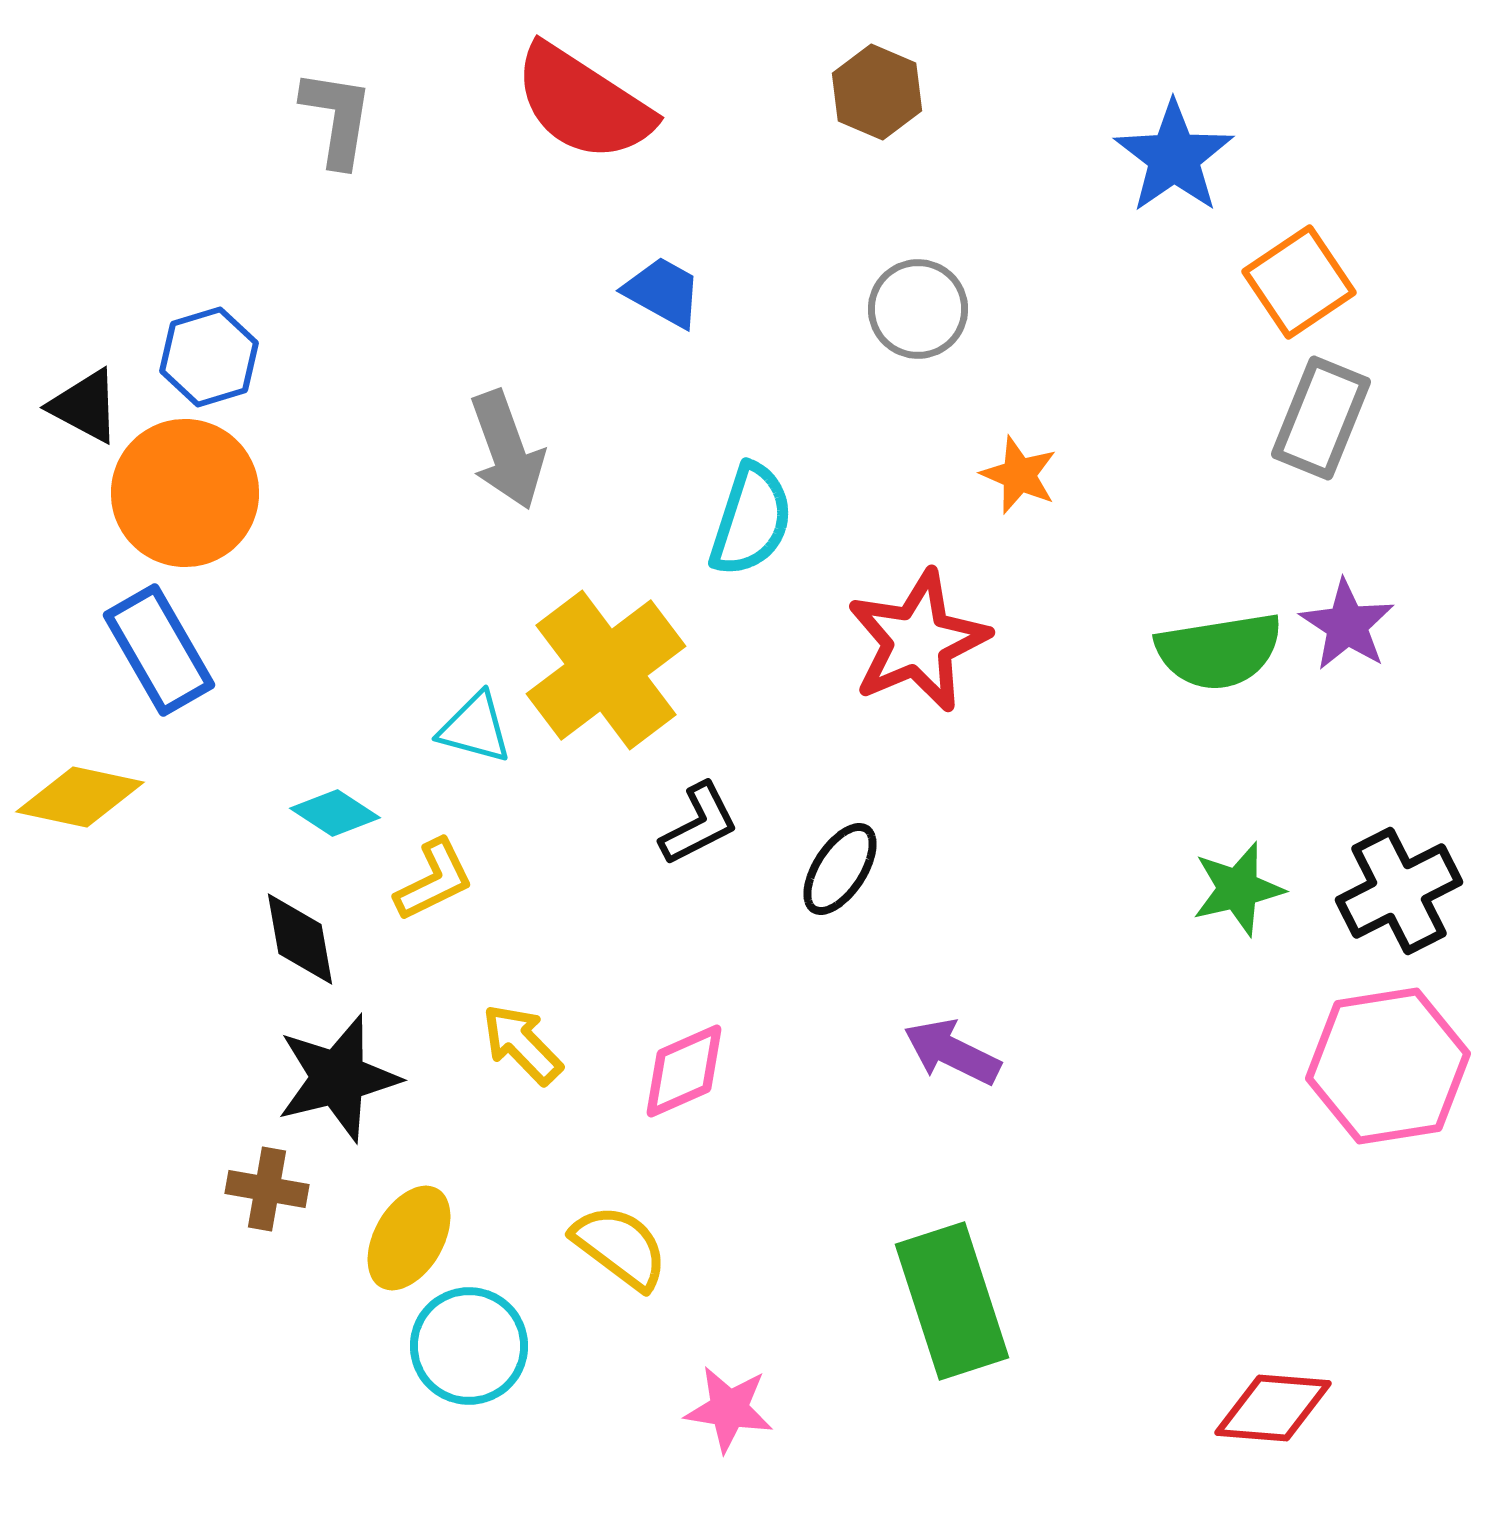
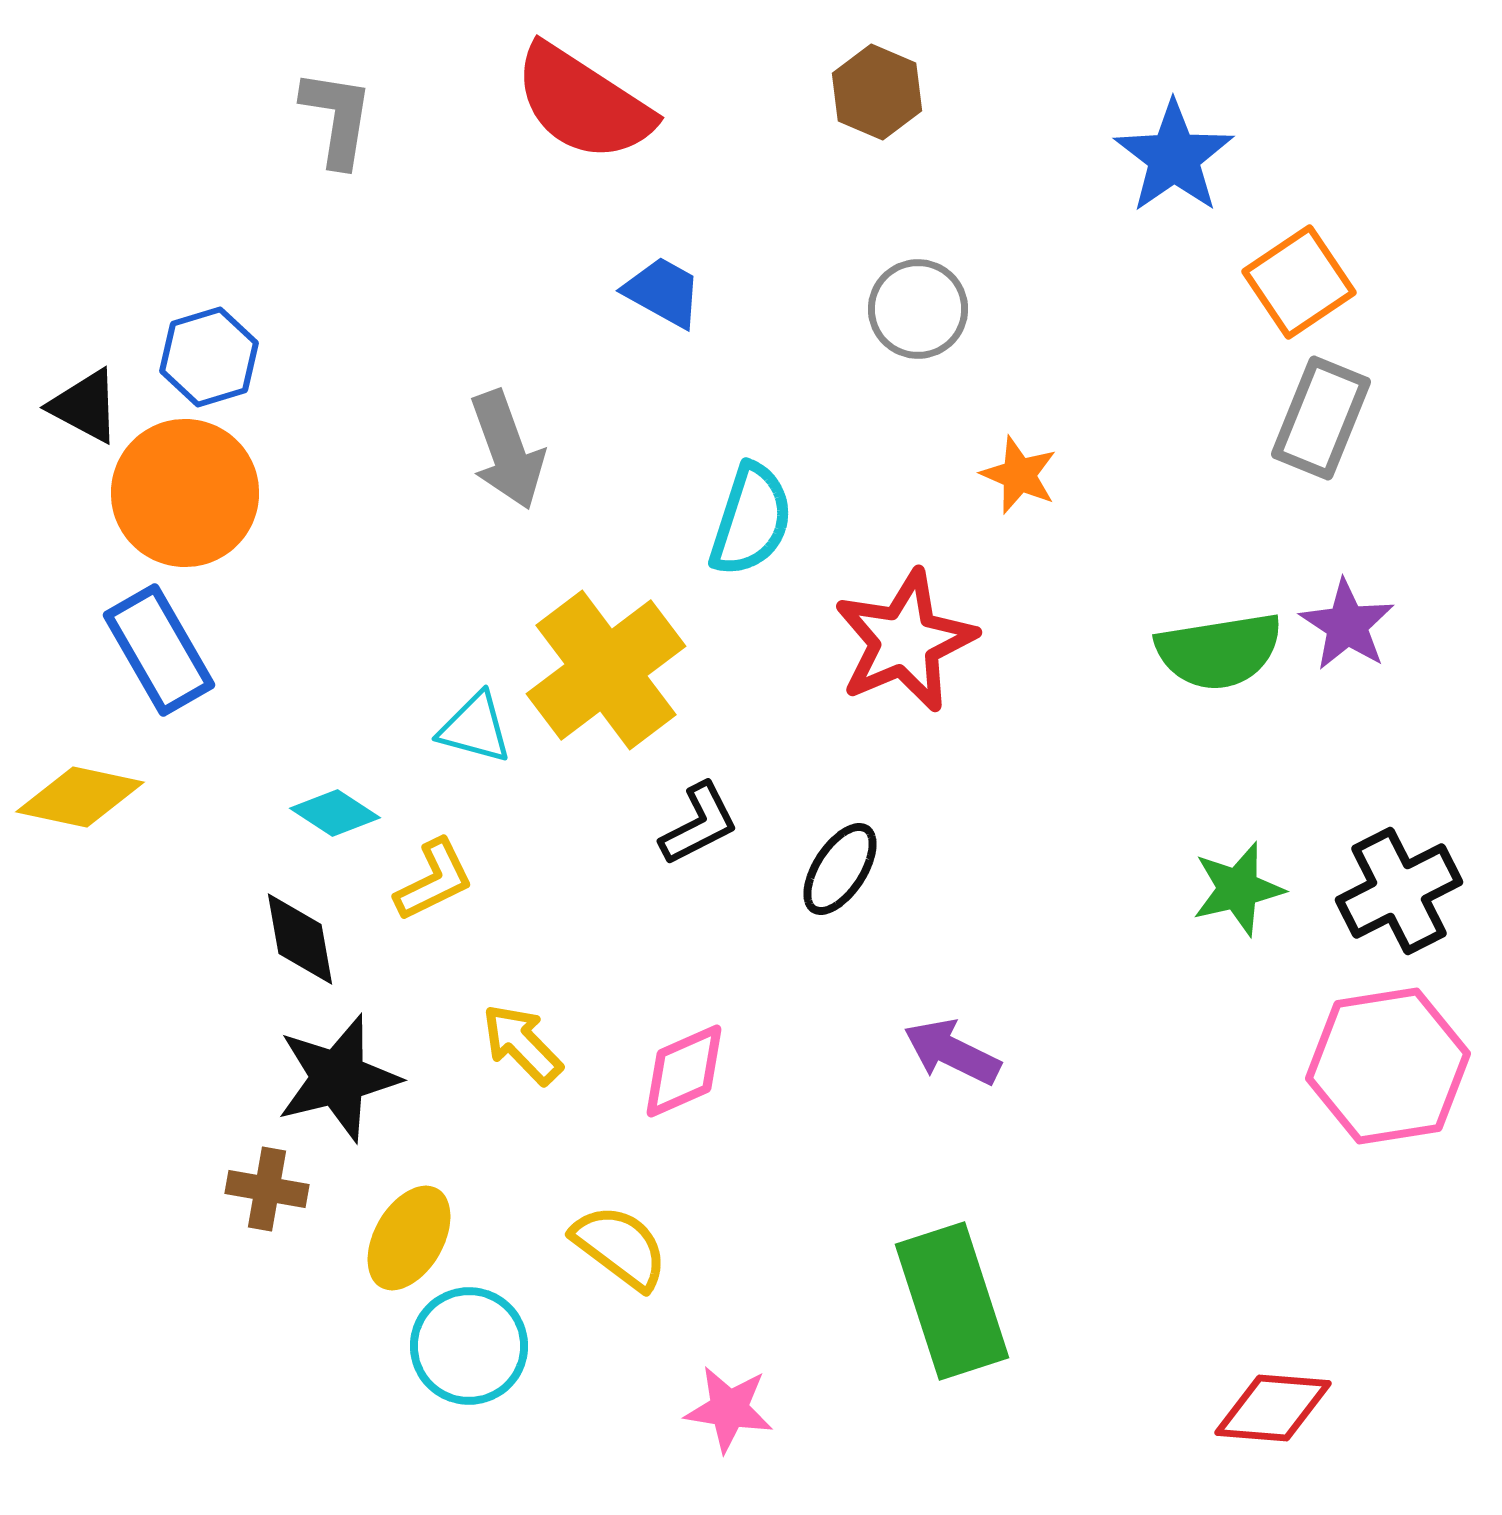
red star: moved 13 px left
